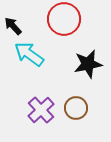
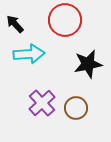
red circle: moved 1 px right, 1 px down
black arrow: moved 2 px right, 2 px up
cyan arrow: rotated 140 degrees clockwise
purple cross: moved 1 px right, 7 px up
